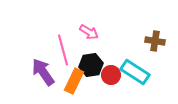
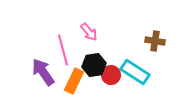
pink arrow: rotated 18 degrees clockwise
black hexagon: moved 3 px right
